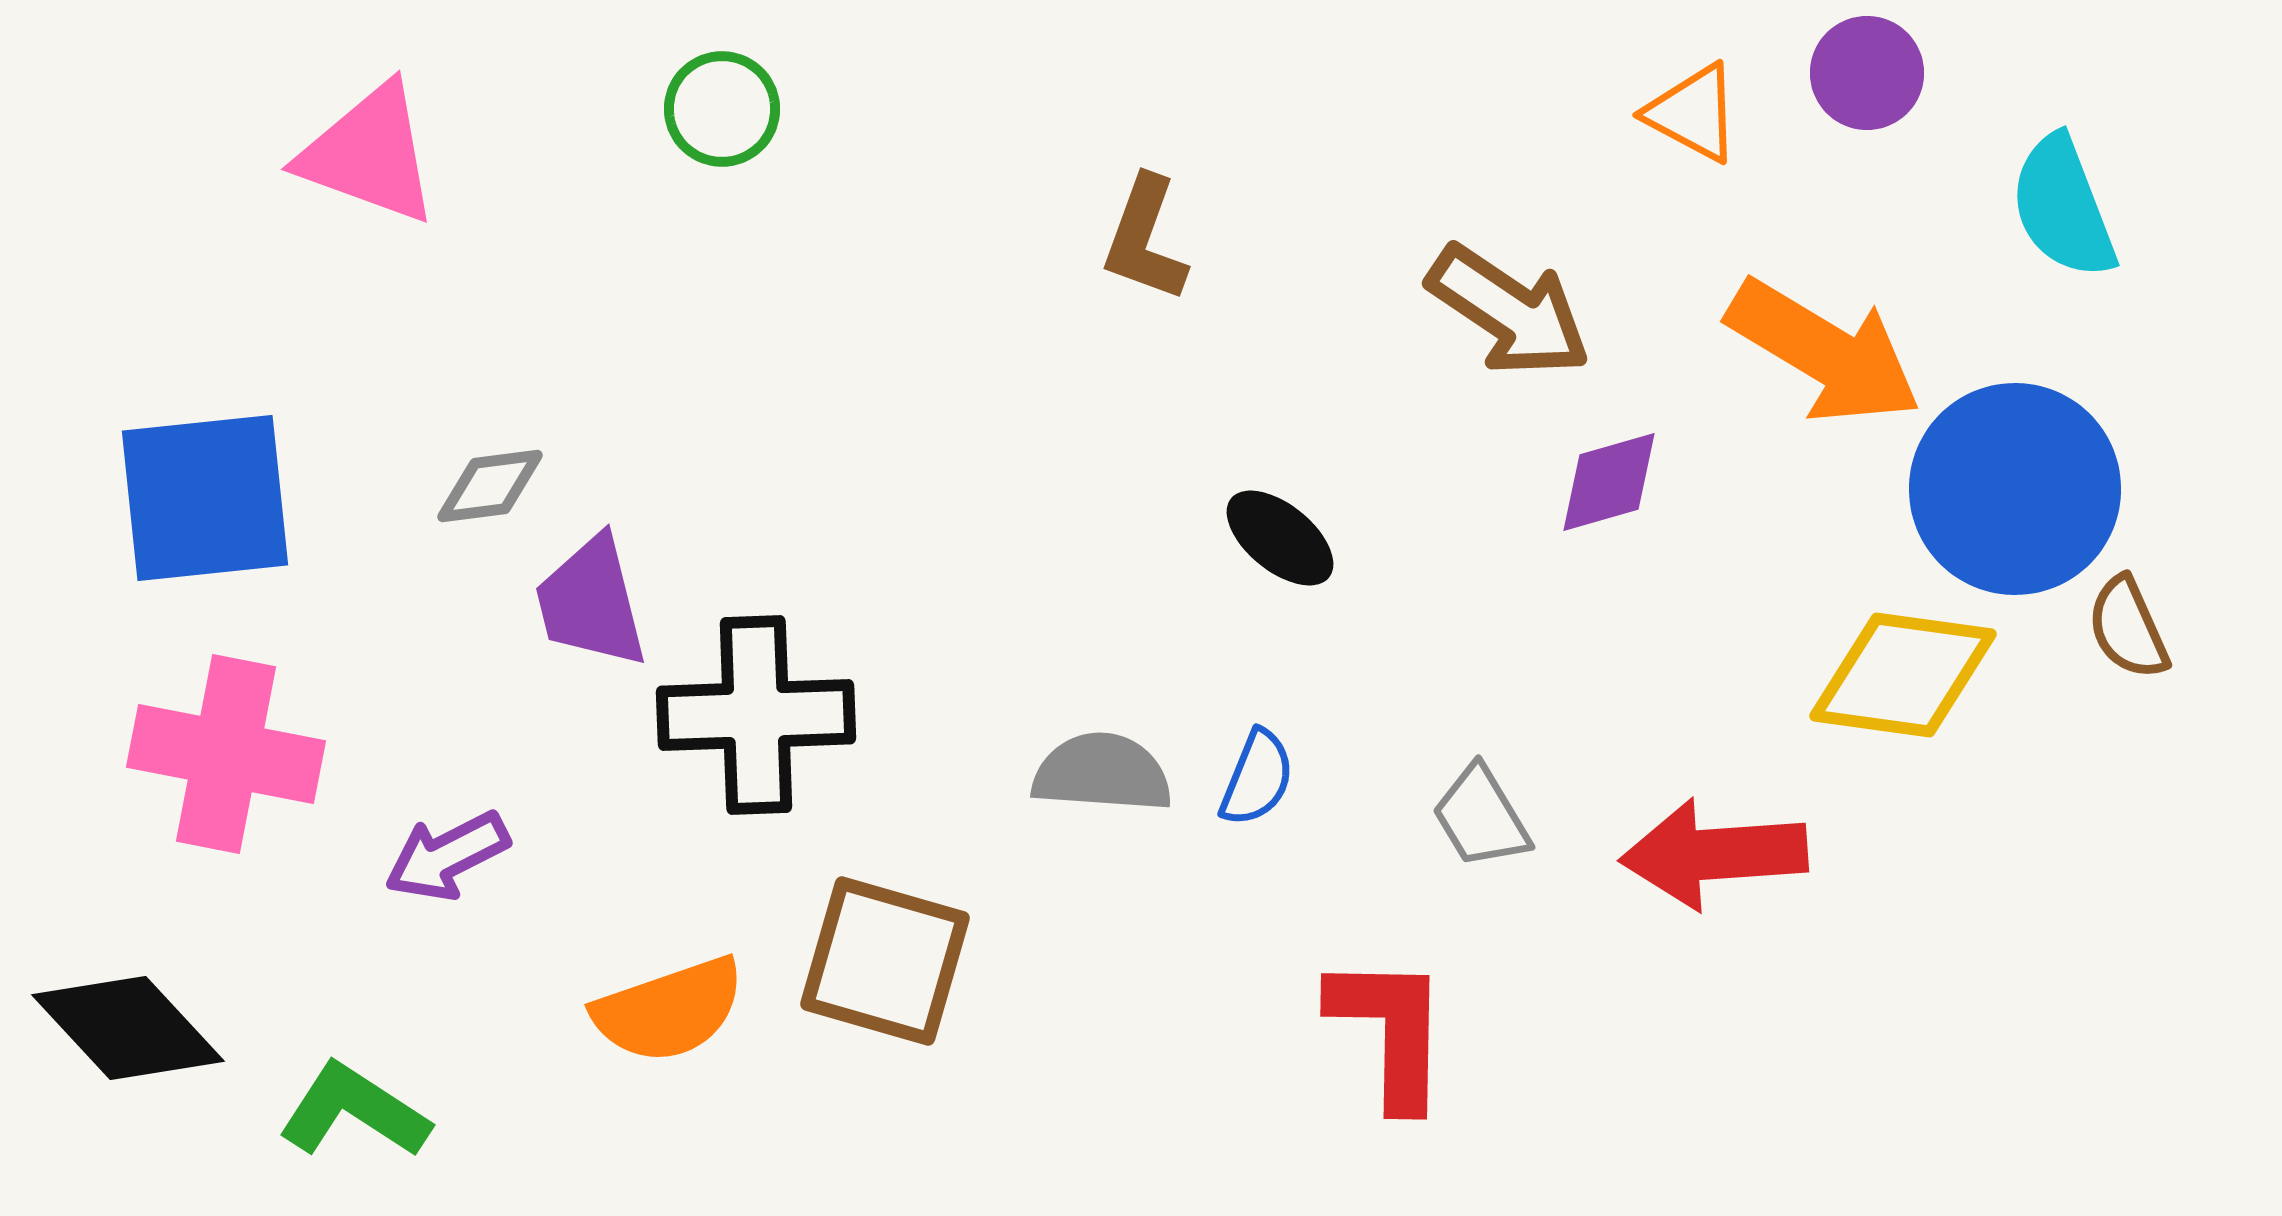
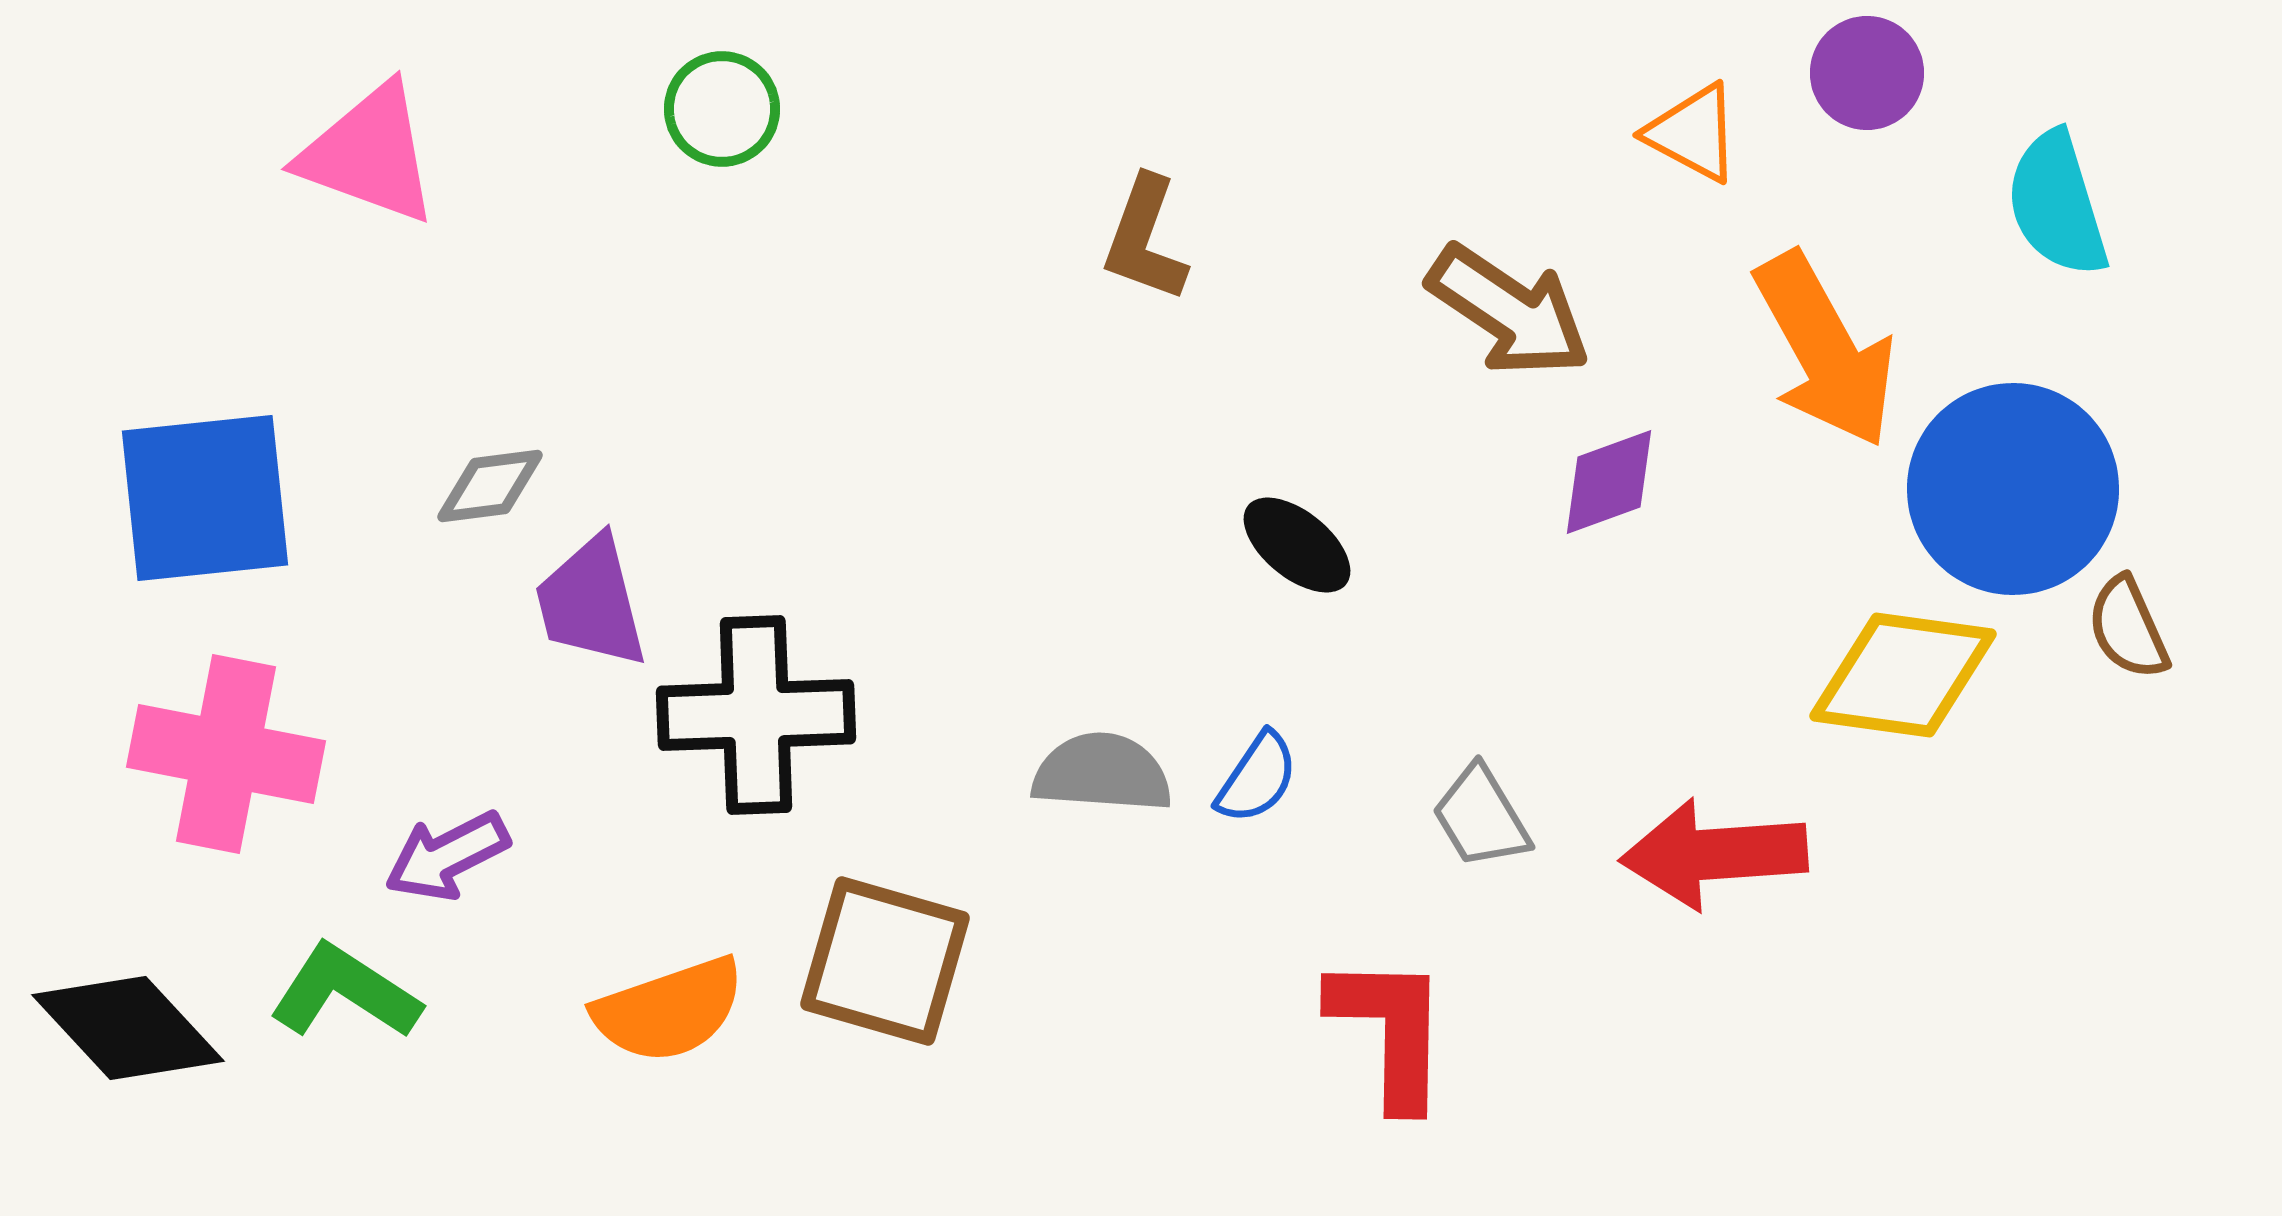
orange triangle: moved 20 px down
cyan semicircle: moved 6 px left, 3 px up; rotated 4 degrees clockwise
orange arrow: moved 1 px right, 2 px up; rotated 30 degrees clockwise
purple diamond: rotated 4 degrees counterclockwise
blue circle: moved 2 px left
black ellipse: moved 17 px right, 7 px down
blue semicircle: rotated 12 degrees clockwise
green L-shape: moved 9 px left, 119 px up
